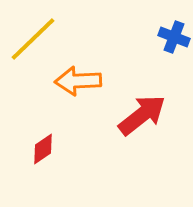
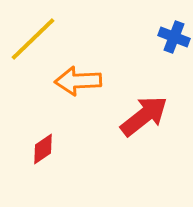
red arrow: moved 2 px right, 1 px down
